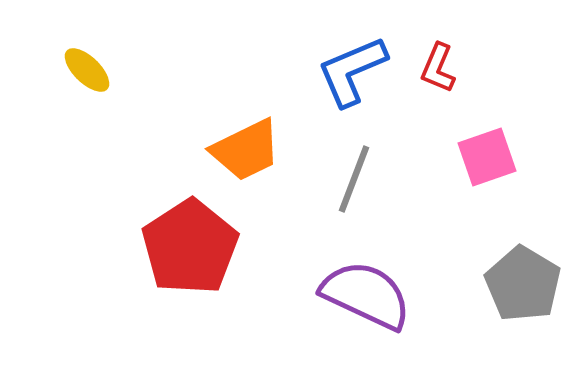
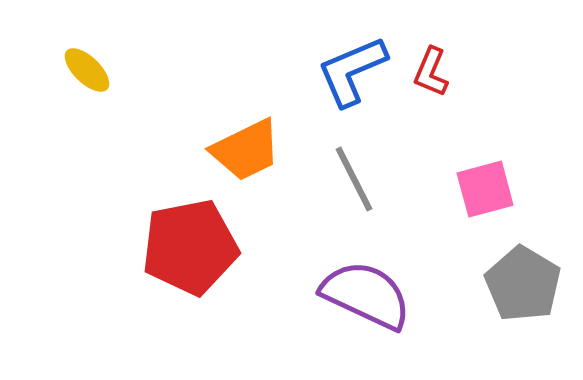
red L-shape: moved 7 px left, 4 px down
pink square: moved 2 px left, 32 px down; rotated 4 degrees clockwise
gray line: rotated 48 degrees counterclockwise
red pentagon: rotated 22 degrees clockwise
